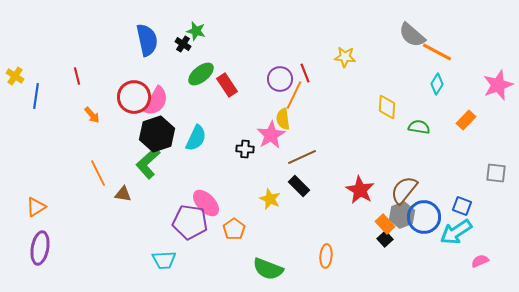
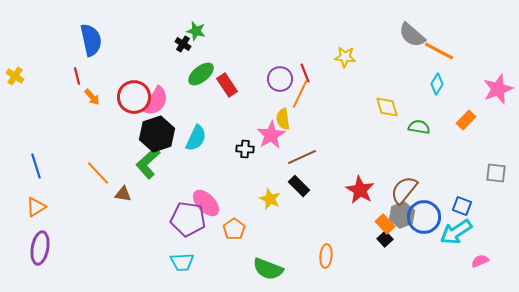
blue semicircle at (147, 40): moved 56 px left
orange line at (437, 52): moved 2 px right, 1 px up
pink star at (498, 85): moved 4 px down
orange line at (294, 95): moved 6 px right, 1 px up
blue line at (36, 96): moved 70 px down; rotated 25 degrees counterclockwise
yellow diamond at (387, 107): rotated 20 degrees counterclockwise
orange arrow at (92, 115): moved 18 px up
orange line at (98, 173): rotated 16 degrees counterclockwise
purple pentagon at (190, 222): moved 2 px left, 3 px up
cyan trapezoid at (164, 260): moved 18 px right, 2 px down
